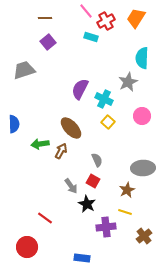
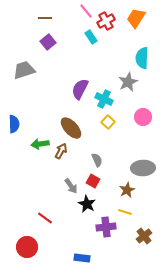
cyan rectangle: rotated 40 degrees clockwise
pink circle: moved 1 px right, 1 px down
